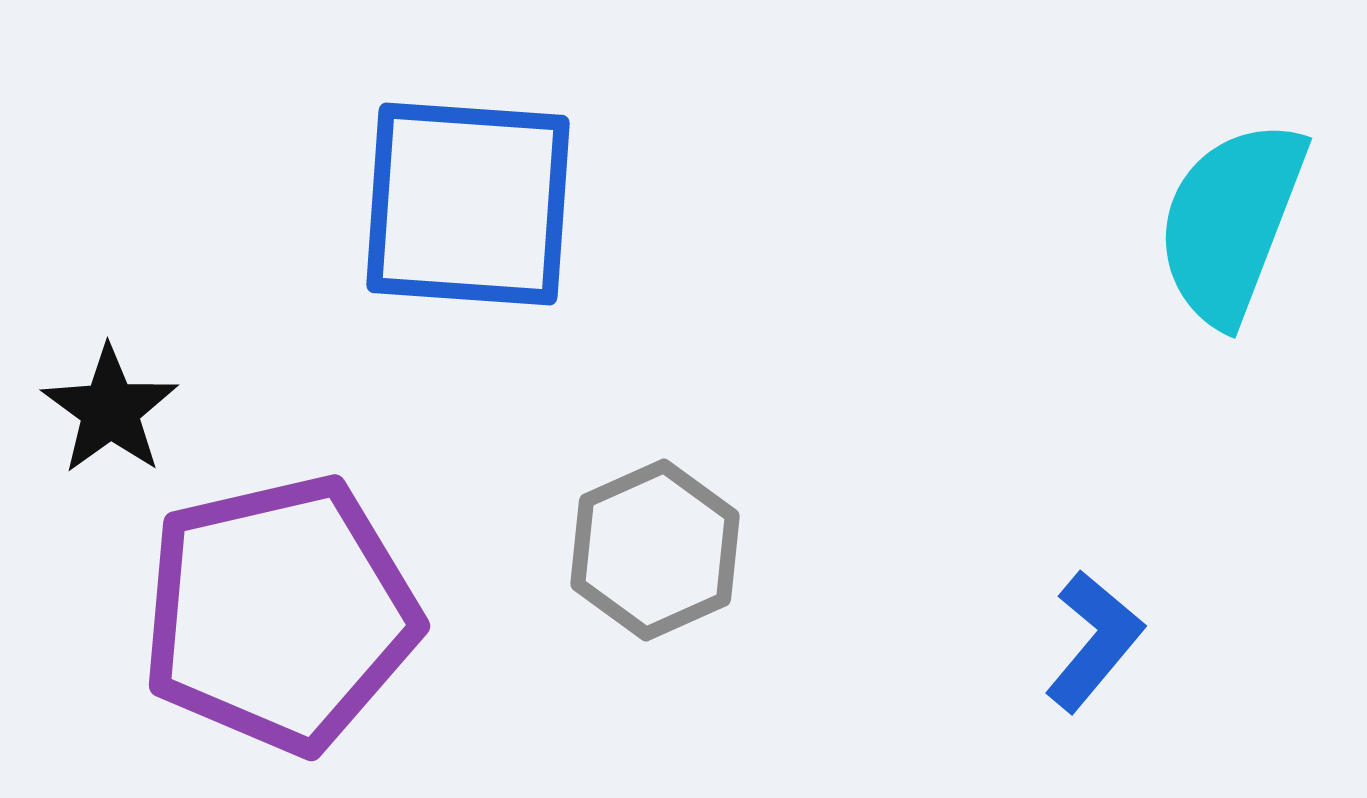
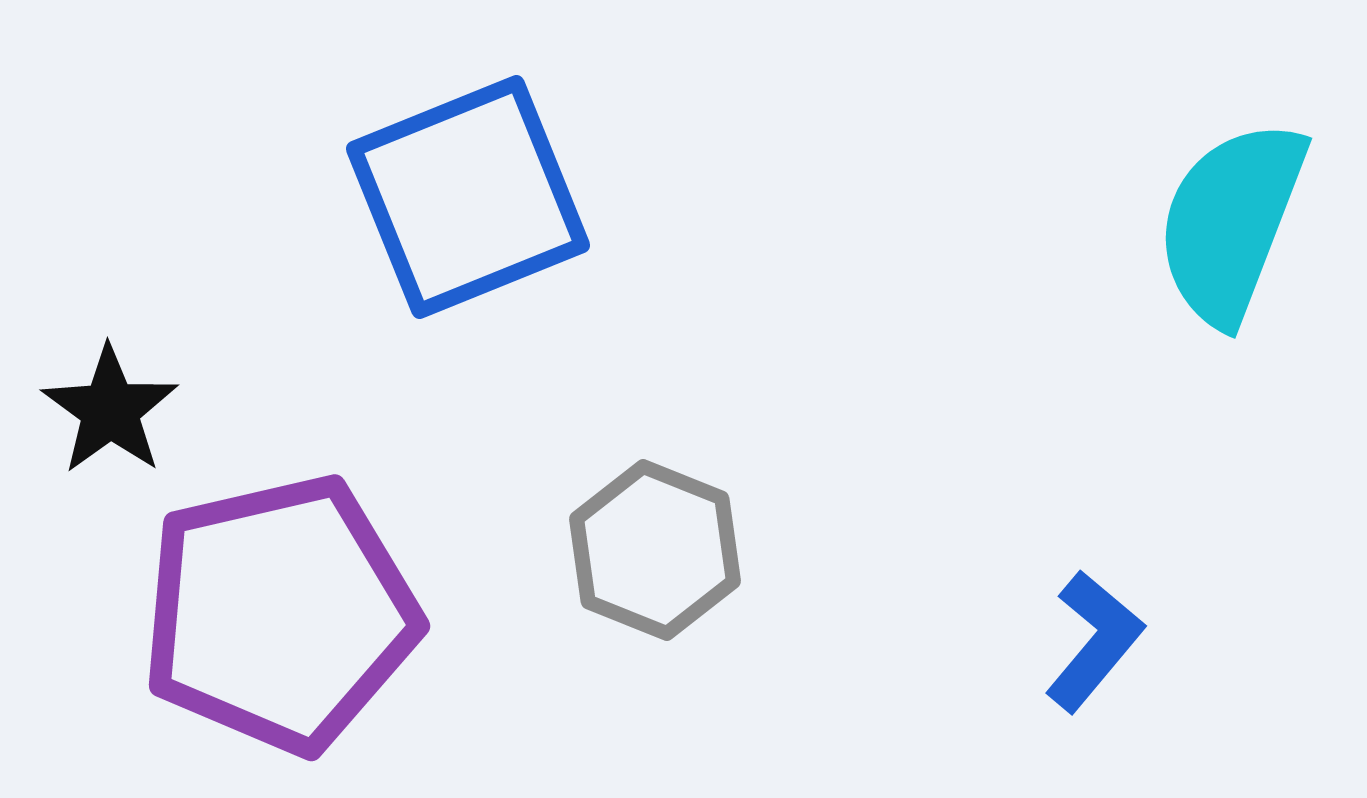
blue square: moved 7 px up; rotated 26 degrees counterclockwise
gray hexagon: rotated 14 degrees counterclockwise
